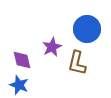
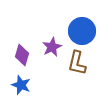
blue circle: moved 5 px left, 2 px down
purple diamond: moved 5 px up; rotated 30 degrees clockwise
blue star: moved 2 px right
